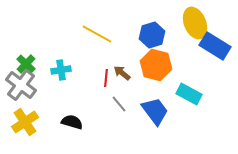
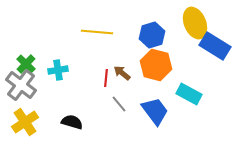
yellow line: moved 2 px up; rotated 24 degrees counterclockwise
cyan cross: moved 3 px left
